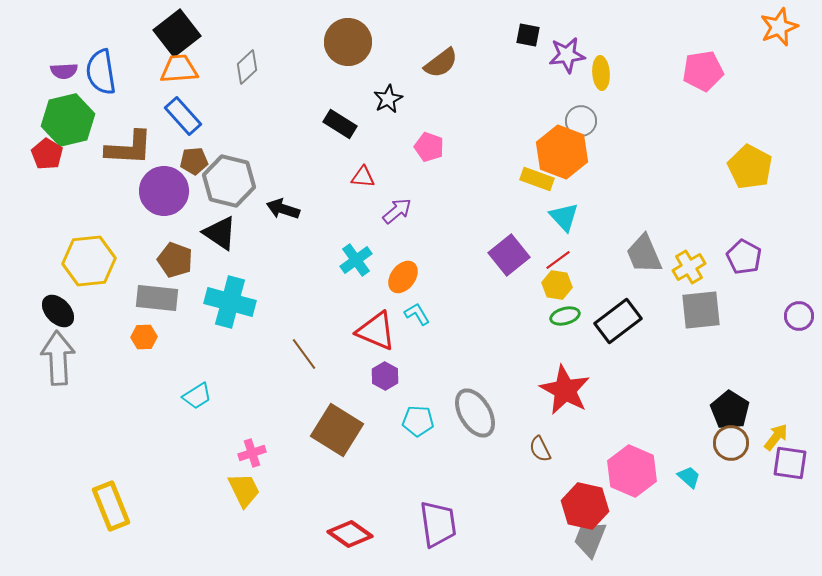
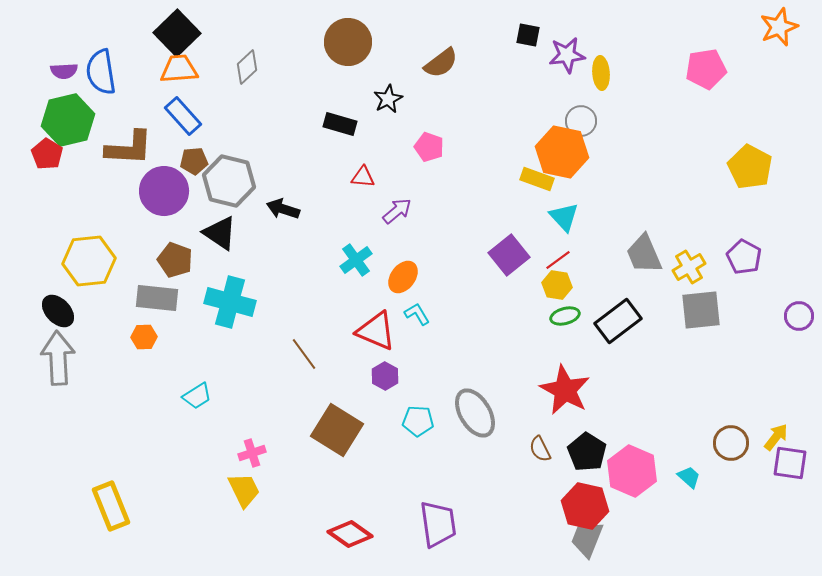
black square at (177, 33): rotated 6 degrees counterclockwise
pink pentagon at (703, 71): moved 3 px right, 2 px up
black rectangle at (340, 124): rotated 16 degrees counterclockwise
orange hexagon at (562, 152): rotated 9 degrees counterclockwise
black pentagon at (730, 410): moved 143 px left, 42 px down
gray trapezoid at (590, 539): moved 3 px left
